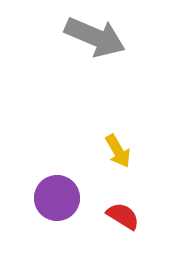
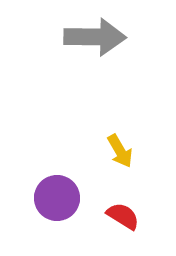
gray arrow: rotated 22 degrees counterclockwise
yellow arrow: moved 2 px right
